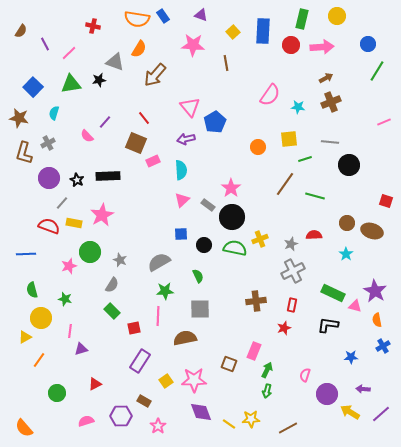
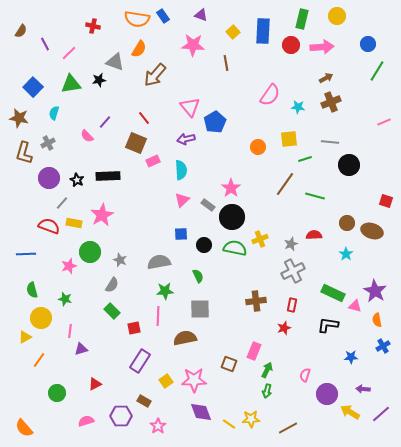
gray semicircle at (159, 262): rotated 20 degrees clockwise
